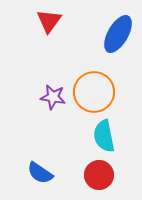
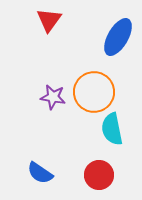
red triangle: moved 1 px up
blue ellipse: moved 3 px down
cyan semicircle: moved 8 px right, 7 px up
